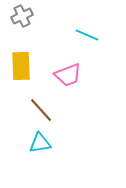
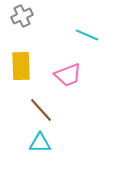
cyan triangle: rotated 10 degrees clockwise
